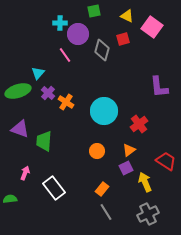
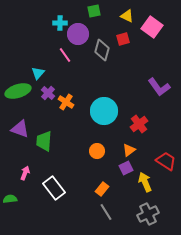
purple L-shape: rotated 30 degrees counterclockwise
